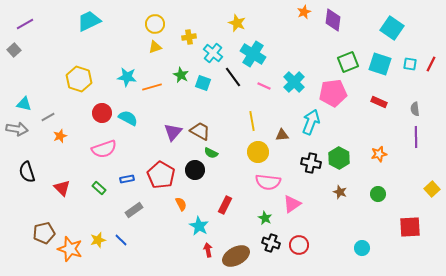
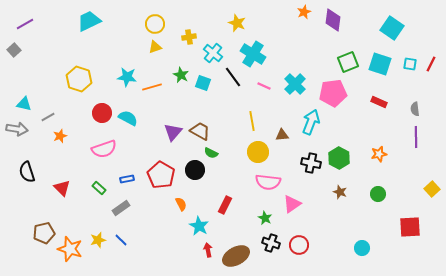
cyan cross at (294, 82): moved 1 px right, 2 px down
gray rectangle at (134, 210): moved 13 px left, 2 px up
